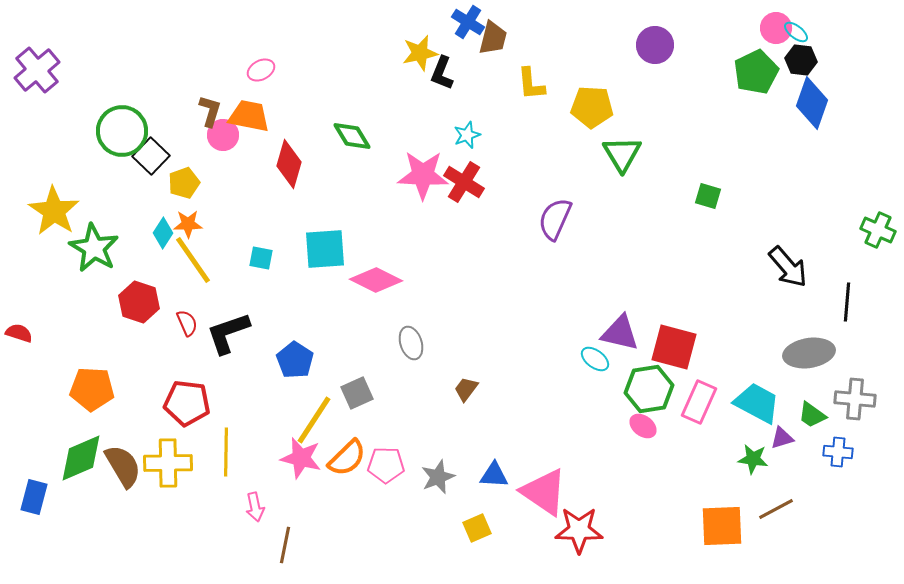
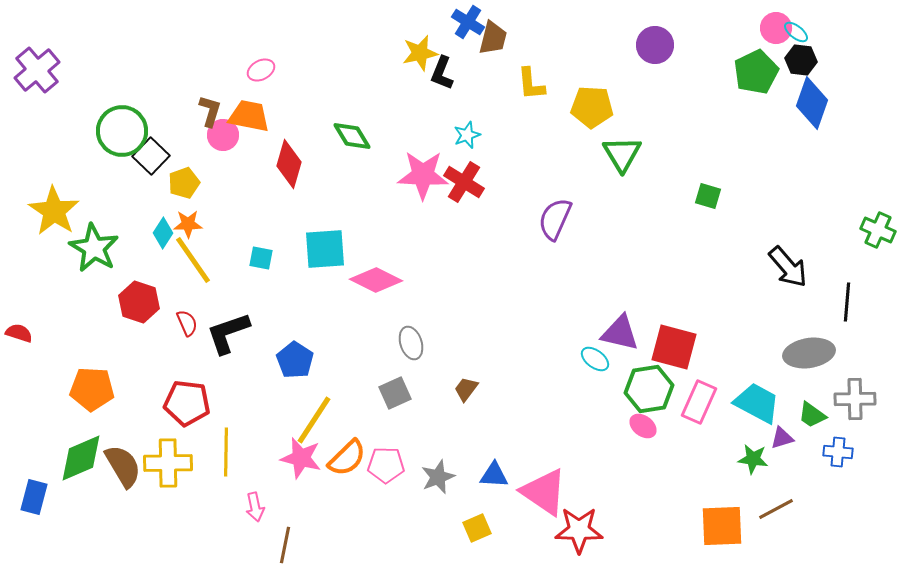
gray square at (357, 393): moved 38 px right
gray cross at (855, 399): rotated 6 degrees counterclockwise
